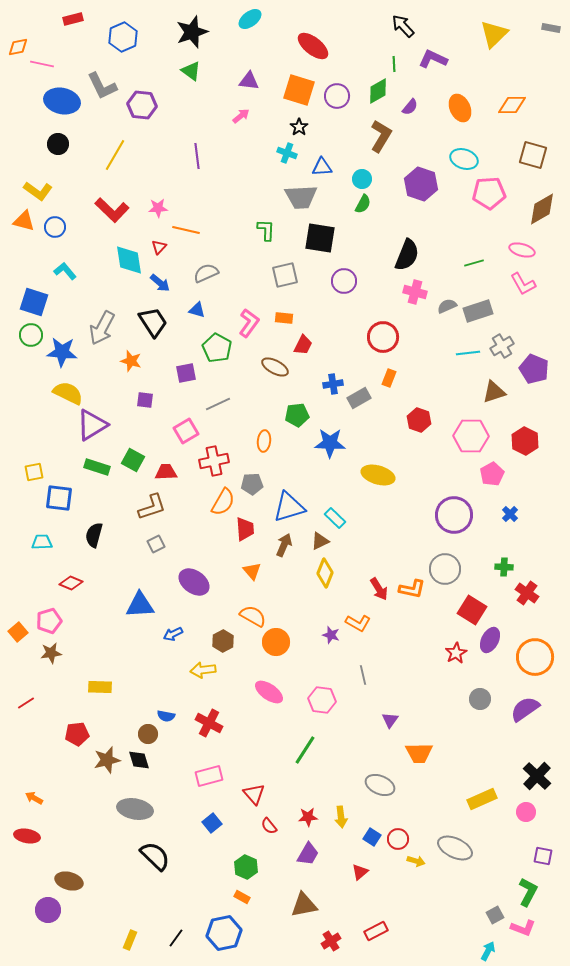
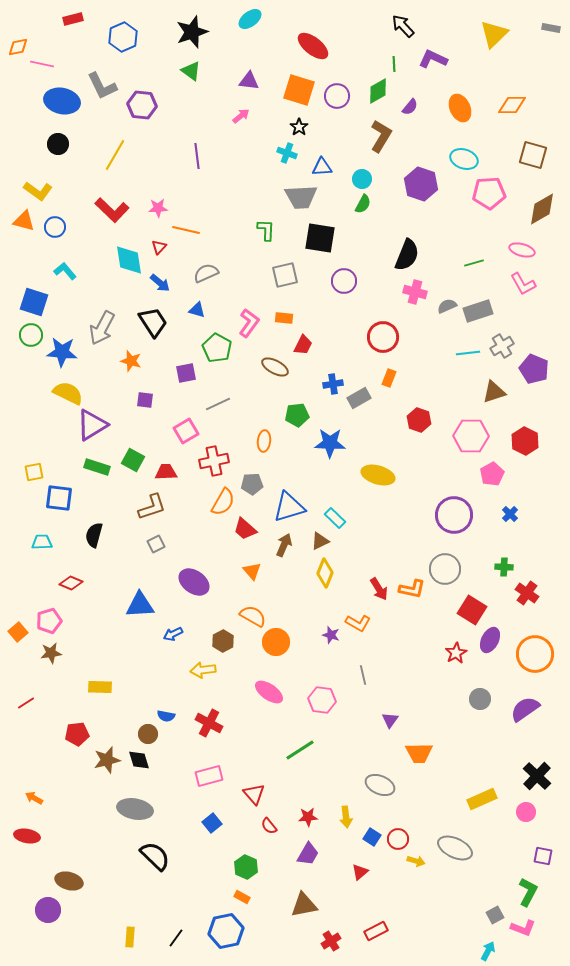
red trapezoid at (245, 529): rotated 135 degrees clockwise
orange circle at (535, 657): moved 3 px up
green line at (305, 750): moved 5 px left; rotated 24 degrees clockwise
yellow arrow at (341, 817): moved 5 px right
blue hexagon at (224, 933): moved 2 px right, 2 px up
yellow rectangle at (130, 940): moved 3 px up; rotated 18 degrees counterclockwise
